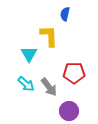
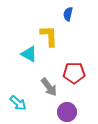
blue semicircle: moved 3 px right
cyan triangle: rotated 30 degrees counterclockwise
cyan arrow: moved 8 px left, 19 px down
purple circle: moved 2 px left, 1 px down
